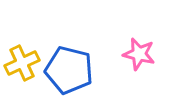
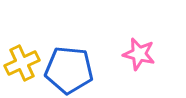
blue pentagon: rotated 9 degrees counterclockwise
